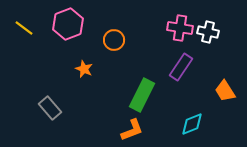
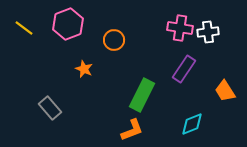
white cross: rotated 20 degrees counterclockwise
purple rectangle: moved 3 px right, 2 px down
